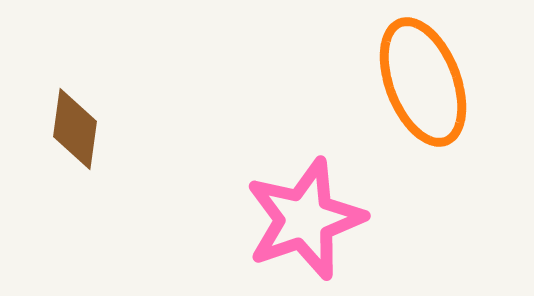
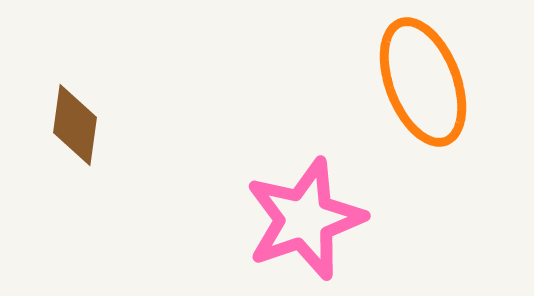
brown diamond: moved 4 px up
